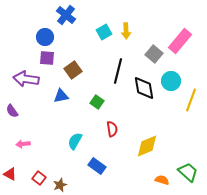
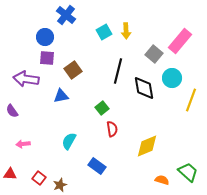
cyan circle: moved 1 px right, 3 px up
green square: moved 5 px right, 6 px down; rotated 16 degrees clockwise
cyan semicircle: moved 6 px left
red triangle: rotated 24 degrees counterclockwise
